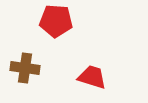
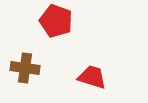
red pentagon: rotated 16 degrees clockwise
